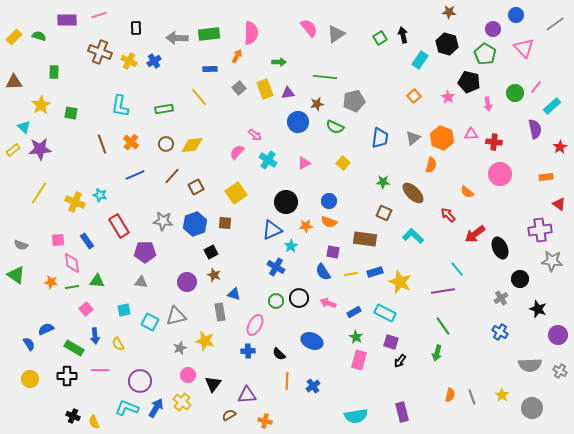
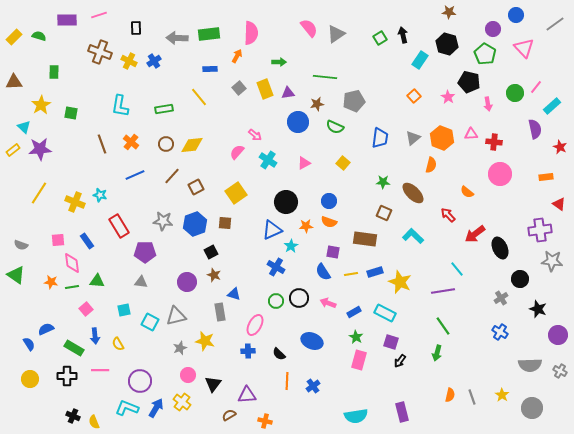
red star at (560, 147): rotated 16 degrees counterclockwise
